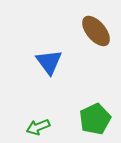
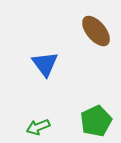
blue triangle: moved 4 px left, 2 px down
green pentagon: moved 1 px right, 2 px down
